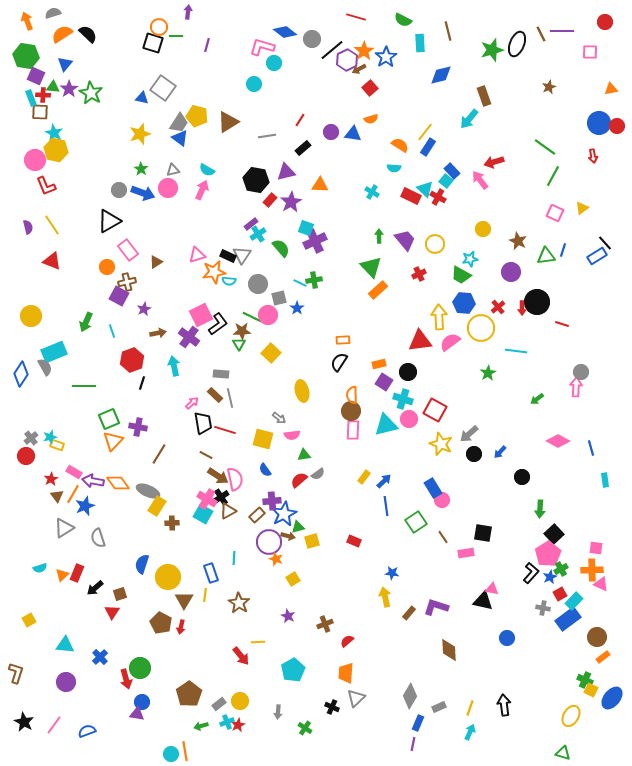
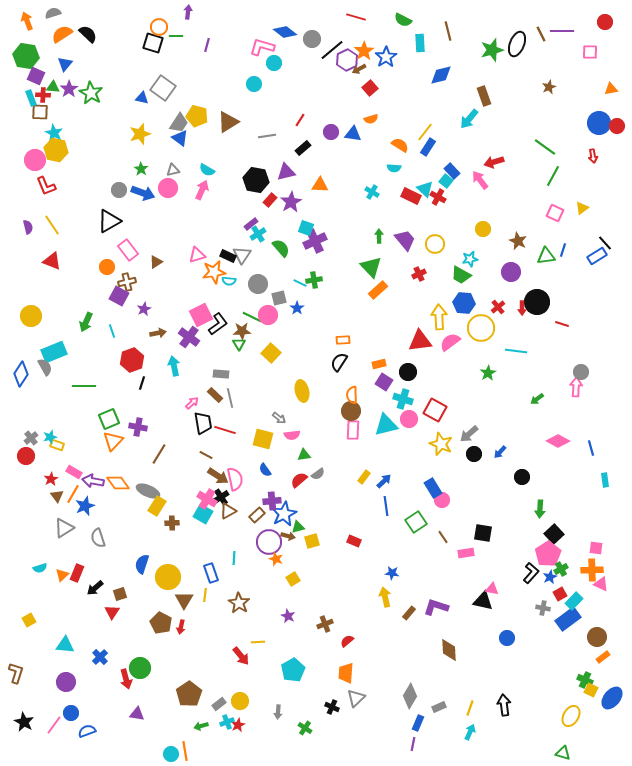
blue circle at (142, 702): moved 71 px left, 11 px down
